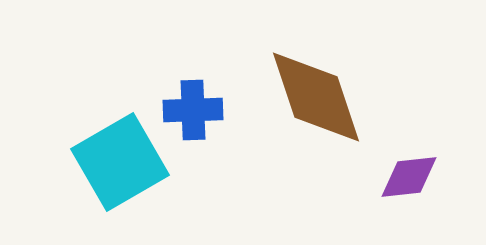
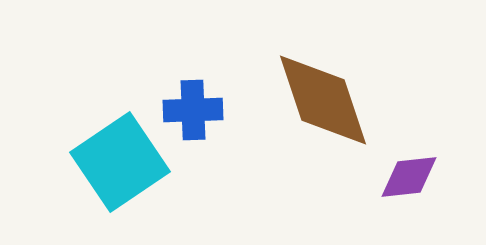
brown diamond: moved 7 px right, 3 px down
cyan square: rotated 4 degrees counterclockwise
